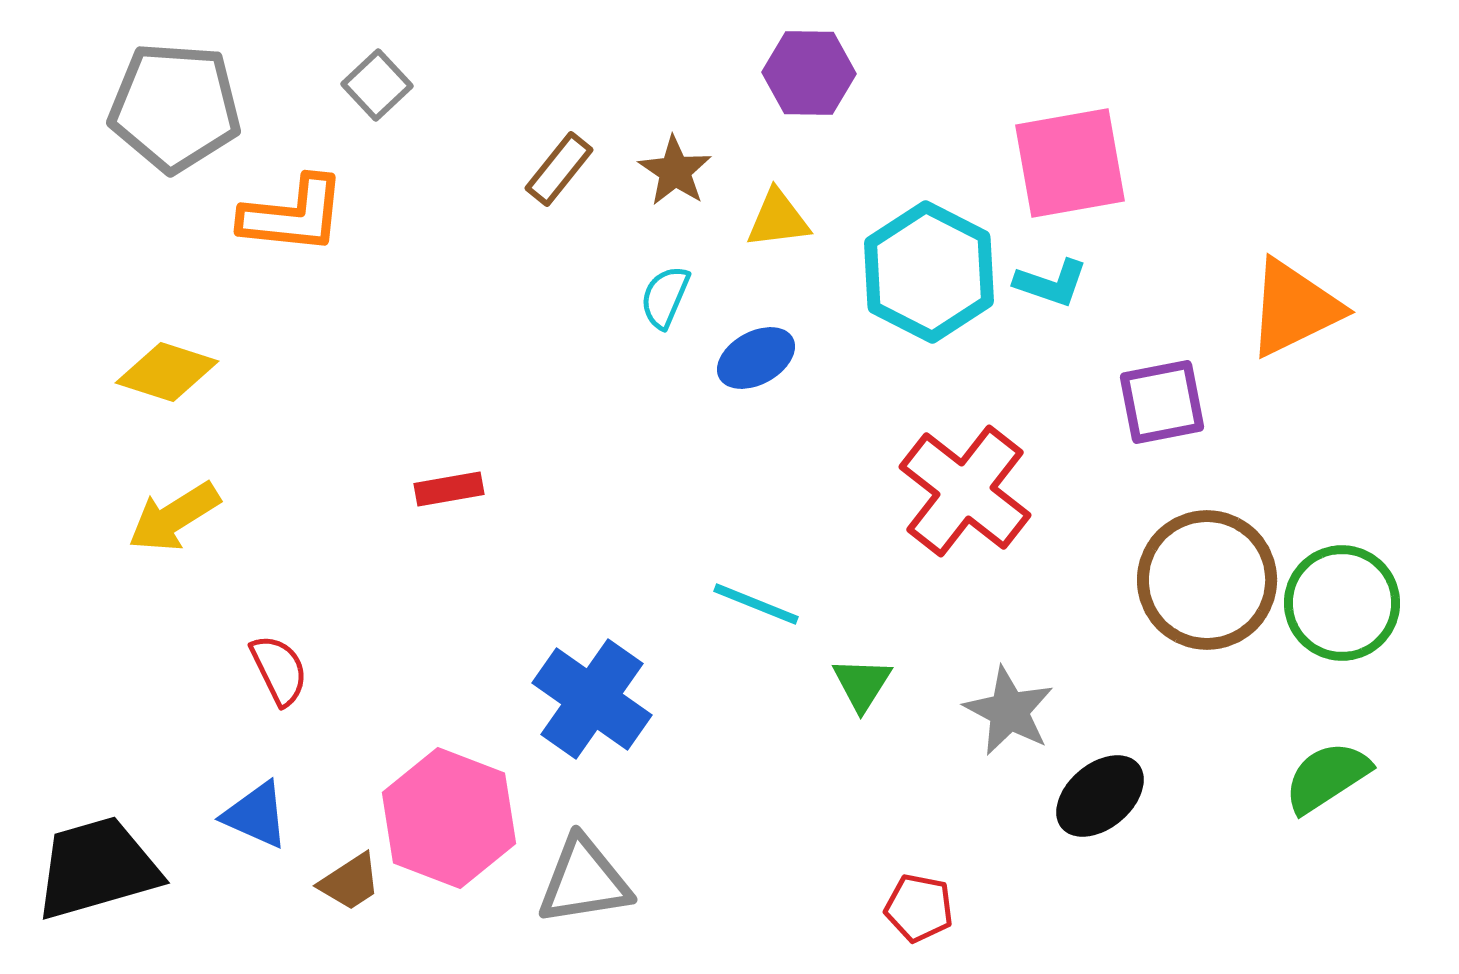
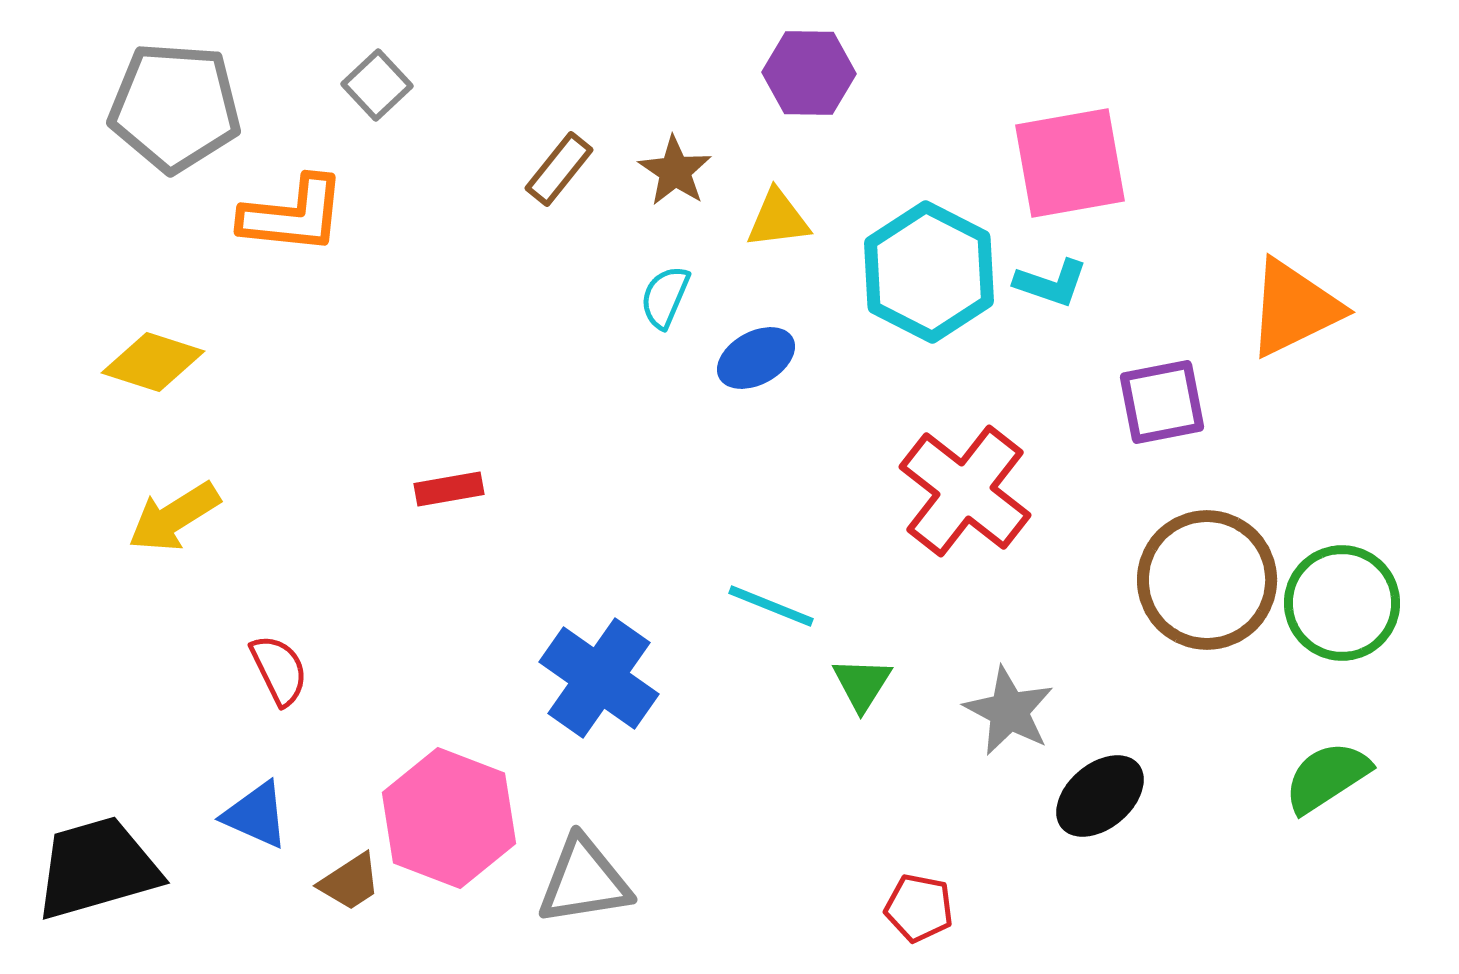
yellow diamond: moved 14 px left, 10 px up
cyan line: moved 15 px right, 2 px down
blue cross: moved 7 px right, 21 px up
